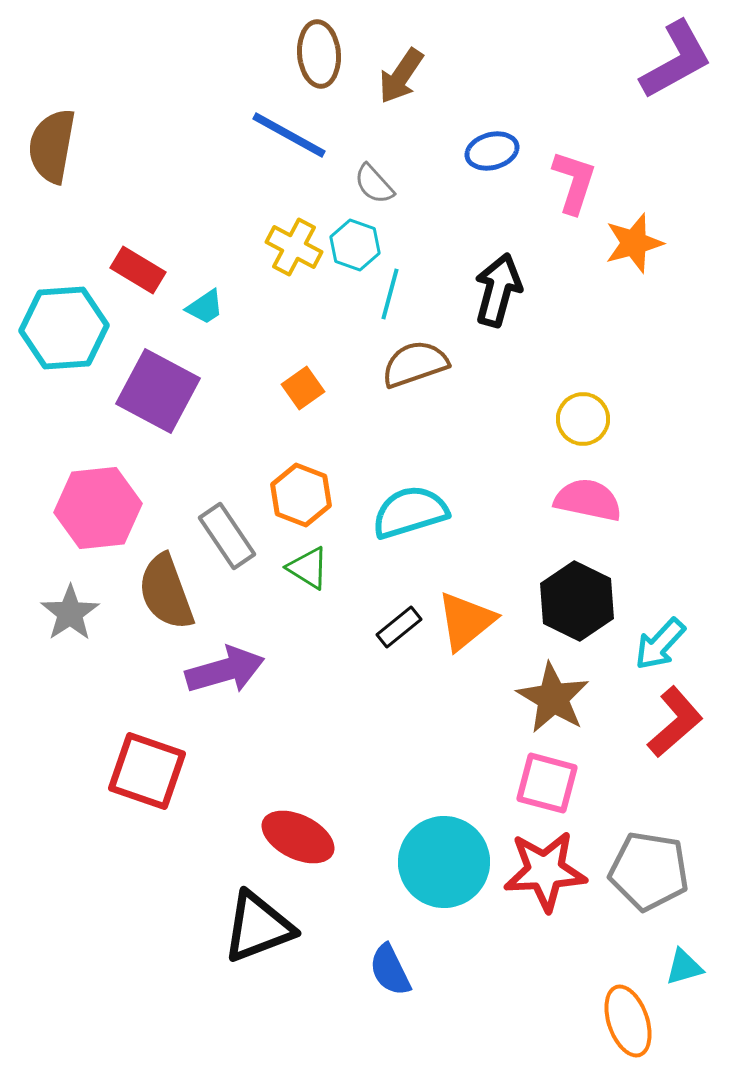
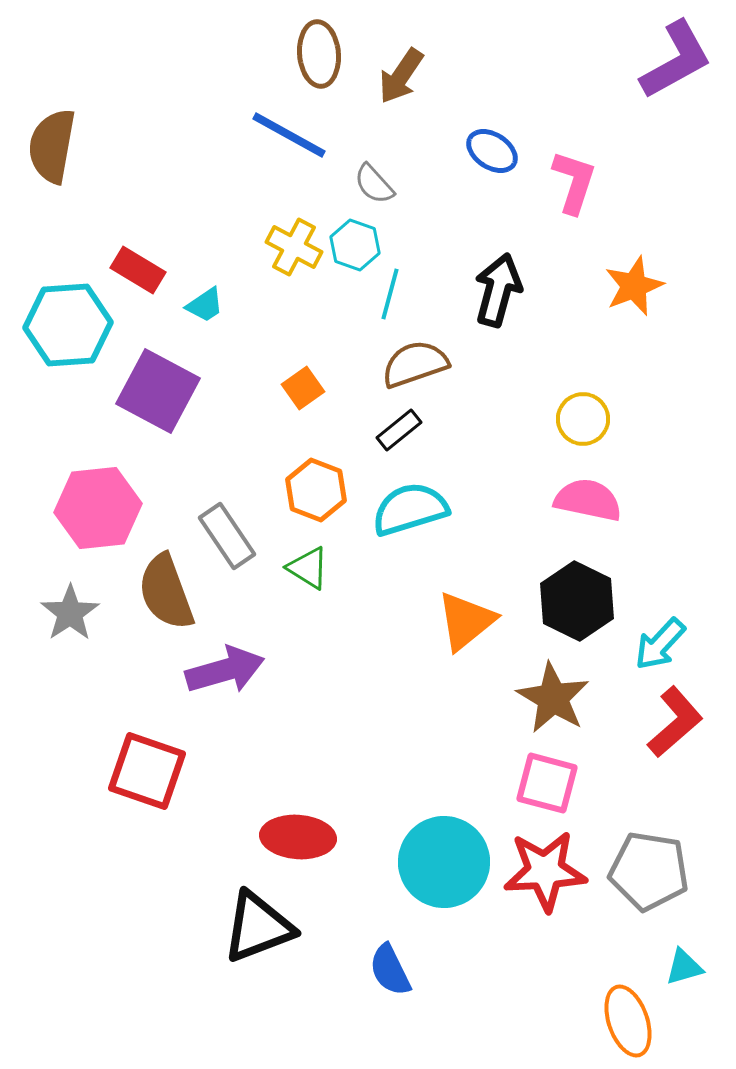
blue ellipse at (492, 151): rotated 48 degrees clockwise
orange star at (634, 243): moved 43 px down; rotated 6 degrees counterclockwise
cyan trapezoid at (205, 307): moved 2 px up
cyan hexagon at (64, 328): moved 4 px right, 3 px up
orange hexagon at (301, 495): moved 15 px right, 5 px up
cyan semicircle at (410, 512): moved 3 px up
black rectangle at (399, 627): moved 197 px up
red ellipse at (298, 837): rotated 22 degrees counterclockwise
